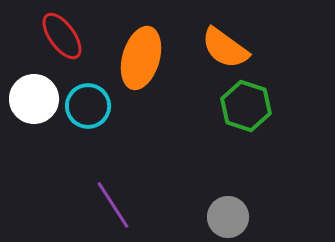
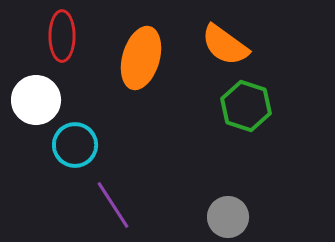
red ellipse: rotated 36 degrees clockwise
orange semicircle: moved 3 px up
white circle: moved 2 px right, 1 px down
cyan circle: moved 13 px left, 39 px down
